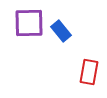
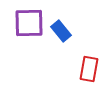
red rectangle: moved 3 px up
